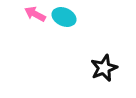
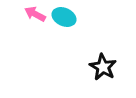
black star: moved 1 px left, 1 px up; rotated 20 degrees counterclockwise
